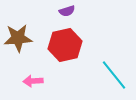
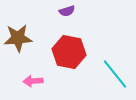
red hexagon: moved 4 px right, 7 px down; rotated 24 degrees clockwise
cyan line: moved 1 px right, 1 px up
